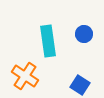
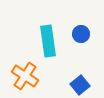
blue circle: moved 3 px left
blue square: rotated 18 degrees clockwise
